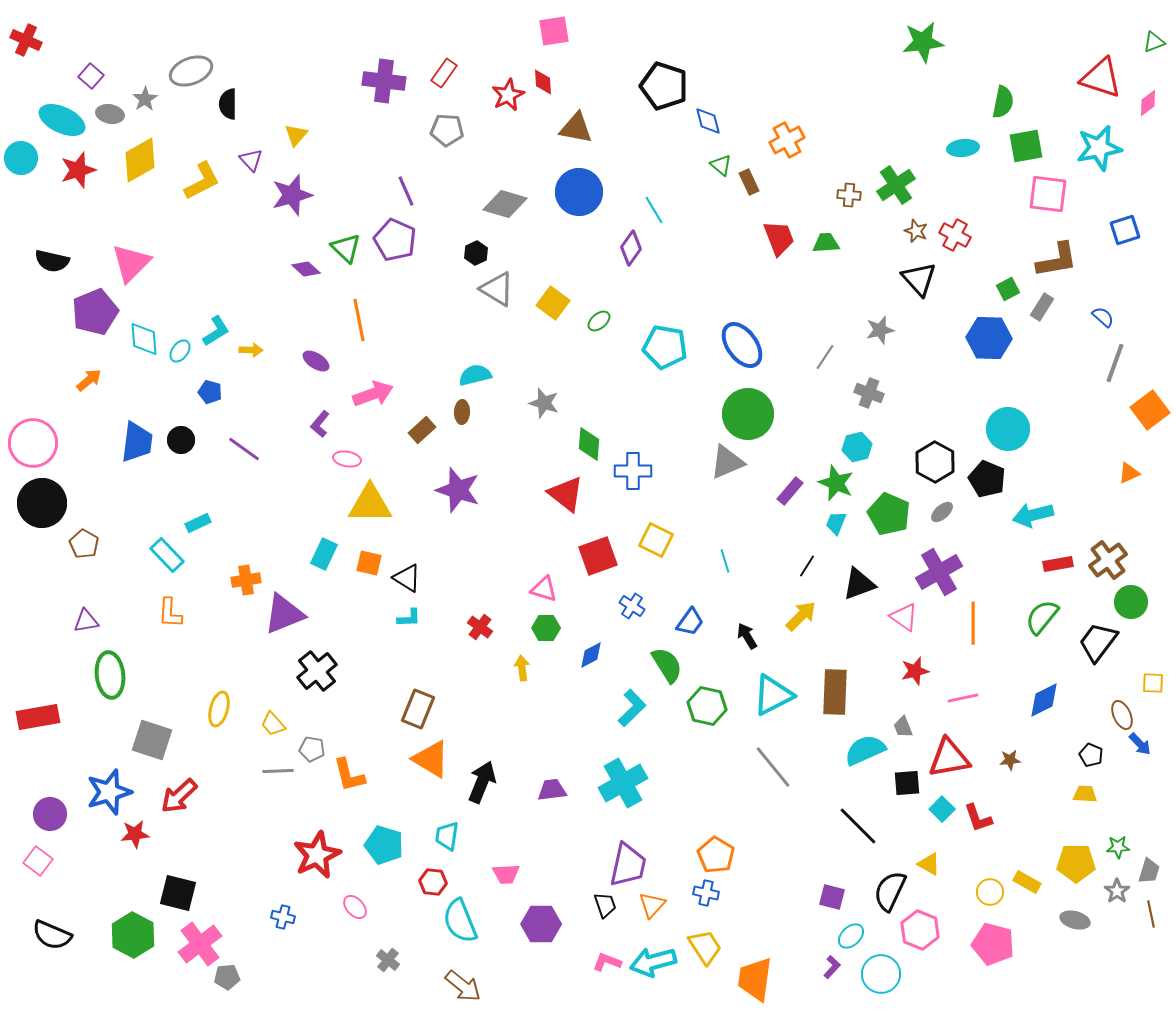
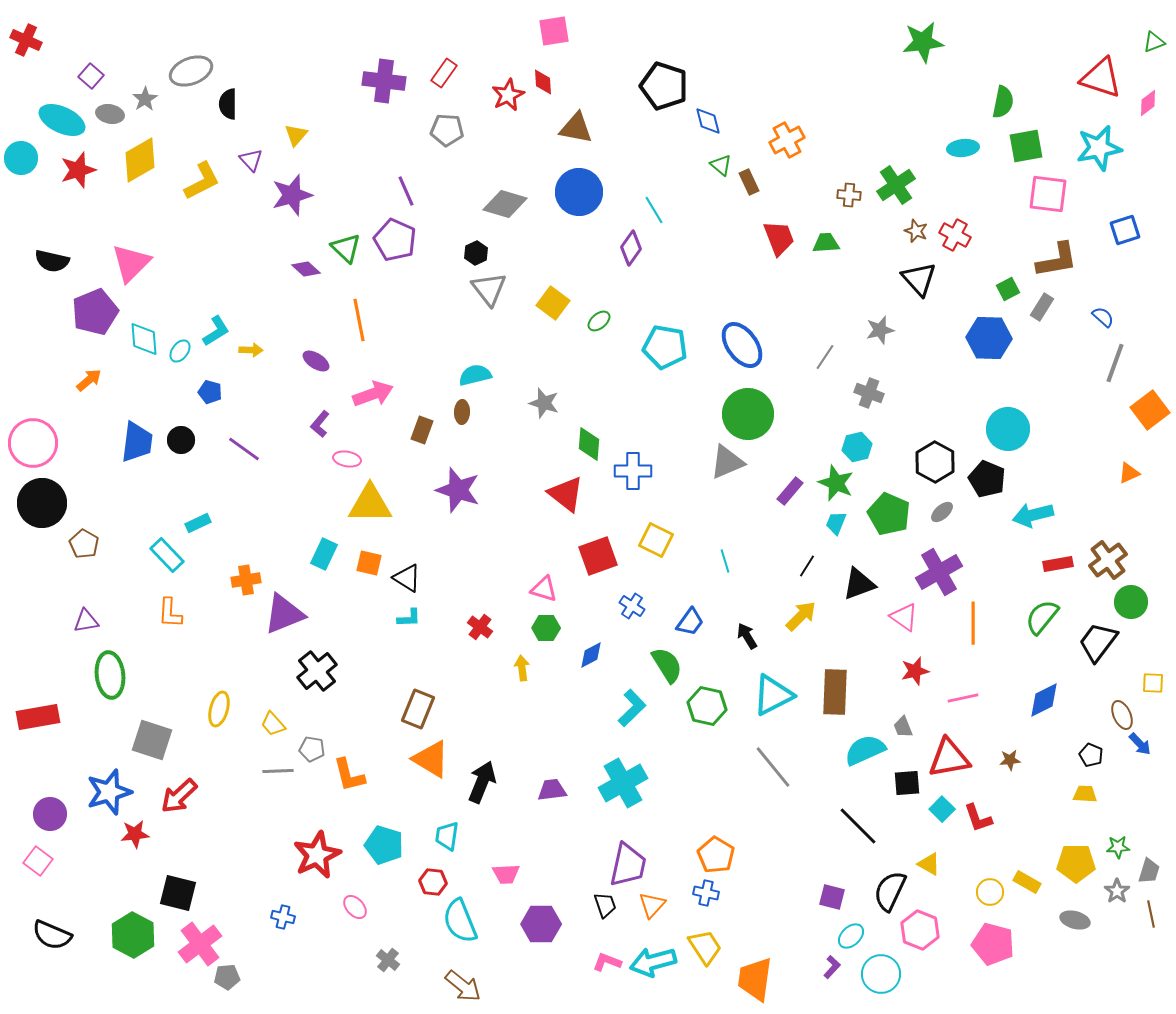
gray triangle at (497, 289): moved 8 px left; rotated 21 degrees clockwise
brown rectangle at (422, 430): rotated 28 degrees counterclockwise
